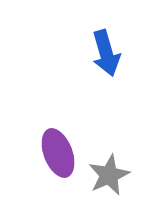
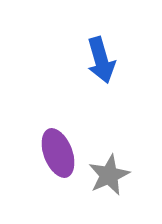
blue arrow: moved 5 px left, 7 px down
